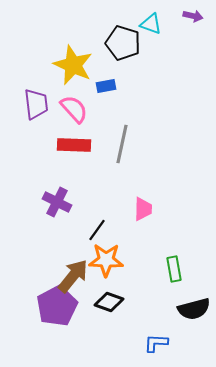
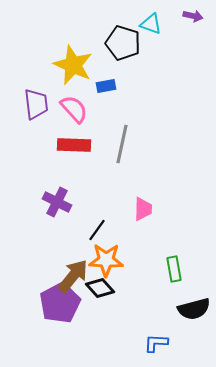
black diamond: moved 9 px left, 14 px up; rotated 28 degrees clockwise
purple pentagon: moved 3 px right, 3 px up
